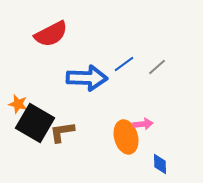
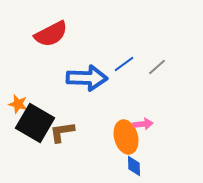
blue diamond: moved 26 px left, 2 px down
